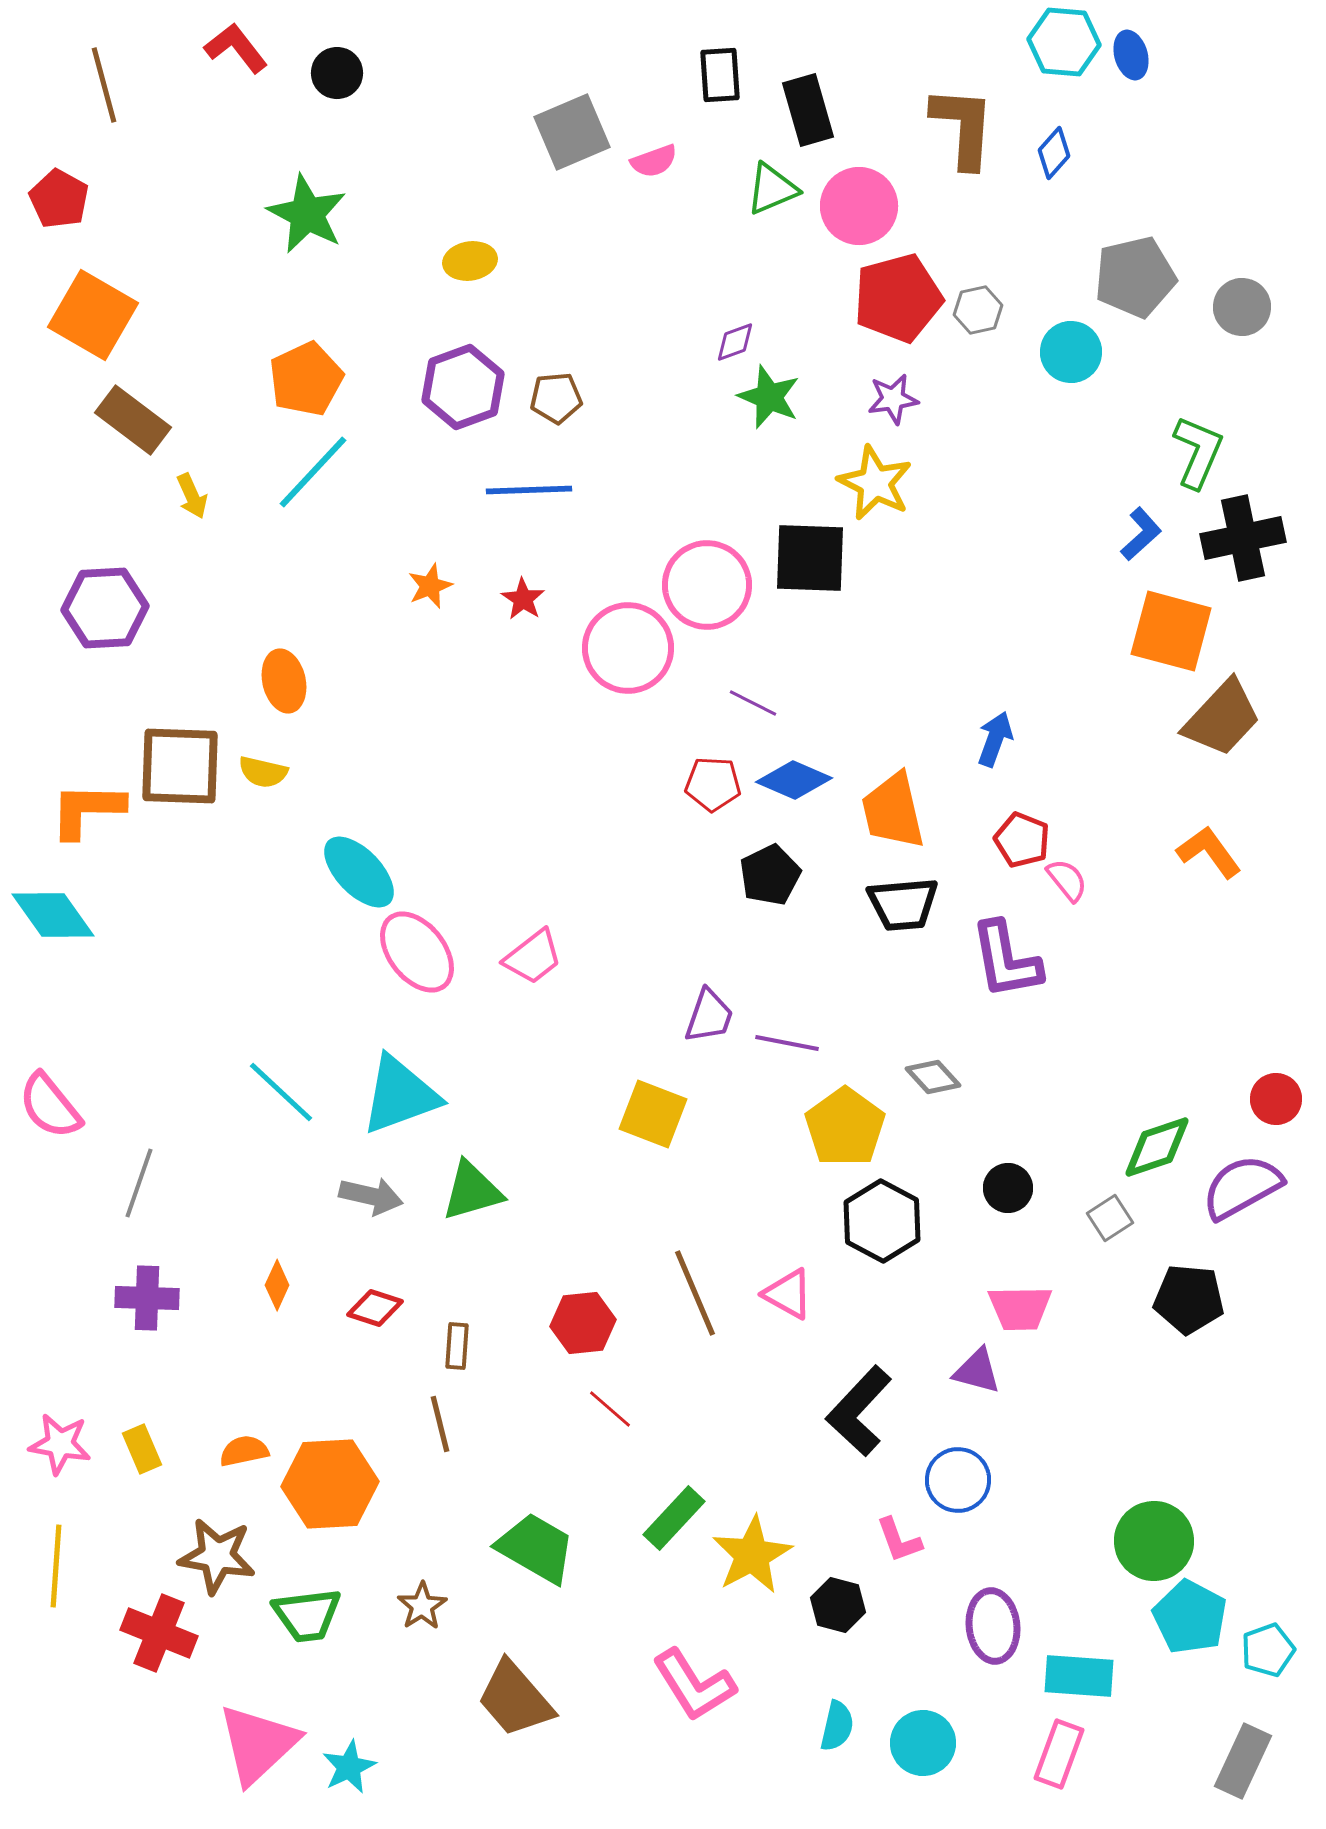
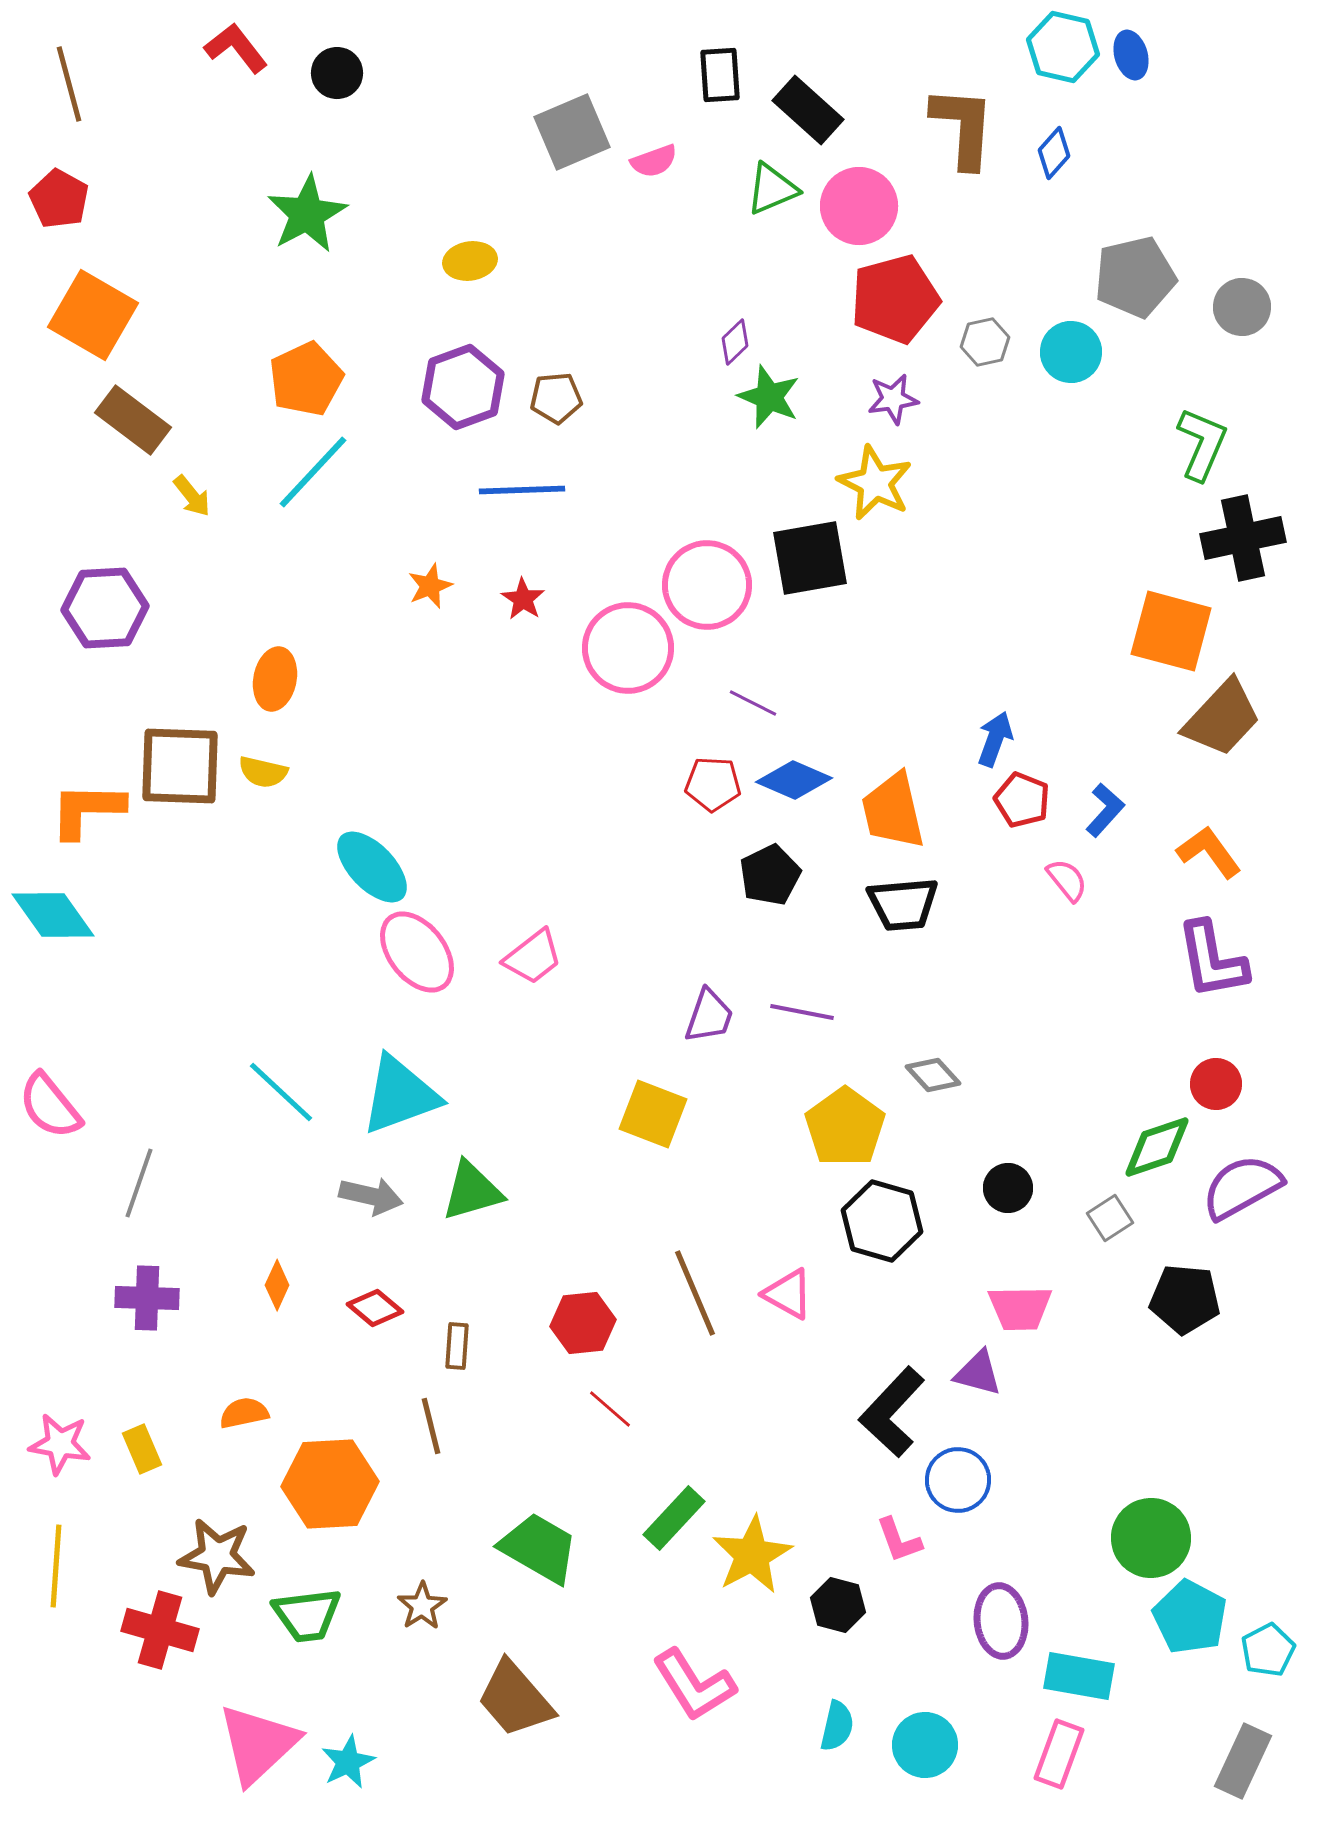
cyan hexagon at (1064, 42): moved 1 px left, 5 px down; rotated 8 degrees clockwise
brown line at (104, 85): moved 35 px left, 1 px up
black rectangle at (808, 110): rotated 32 degrees counterclockwise
green star at (307, 214): rotated 16 degrees clockwise
red pentagon at (898, 298): moved 3 px left, 1 px down
gray hexagon at (978, 310): moved 7 px right, 32 px down
purple diamond at (735, 342): rotated 24 degrees counterclockwise
green L-shape at (1198, 452): moved 4 px right, 8 px up
blue line at (529, 490): moved 7 px left
yellow arrow at (192, 496): rotated 15 degrees counterclockwise
blue L-shape at (1141, 534): moved 36 px left, 276 px down; rotated 6 degrees counterclockwise
black square at (810, 558): rotated 12 degrees counterclockwise
orange ellipse at (284, 681): moved 9 px left, 2 px up; rotated 24 degrees clockwise
red pentagon at (1022, 840): moved 40 px up
cyan ellipse at (359, 872): moved 13 px right, 5 px up
purple L-shape at (1006, 960): moved 206 px right
purple line at (787, 1043): moved 15 px right, 31 px up
gray diamond at (933, 1077): moved 2 px up
red circle at (1276, 1099): moved 60 px left, 15 px up
black hexagon at (882, 1221): rotated 12 degrees counterclockwise
black pentagon at (1189, 1299): moved 4 px left
red diamond at (375, 1308): rotated 22 degrees clockwise
purple triangle at (977, 1371): moved 1 px right, 2 px down
black L-shape at (859, 1411): moved 33 px right, 1 px down
brown line at (440, 1424): moved 9 px left, 2 px down
orange semicircle at (244, 1451): moved 38 px up
green circle at (1154, 1541): moved 3 px left, 3 px up
green trapezoid at (536, 1548): moved 3 px right
purple ellipse at (993, 1626): moved 8 px right, 5 px up
red cross at (159, 1633): moved 1 px right, 3 px up; rotated 6 degrees counterclockwise
cyan pentagon at (1268, 1650): rotated 8 degrees counterclockwise
cyan rectangle at (1079, 1676): rotated 6 degrees clockwise
cyan circle at (923, 1743): moved 2 px right, 2 px down
cyan star at (349, 1767): moved 1 px left, 5 px up
